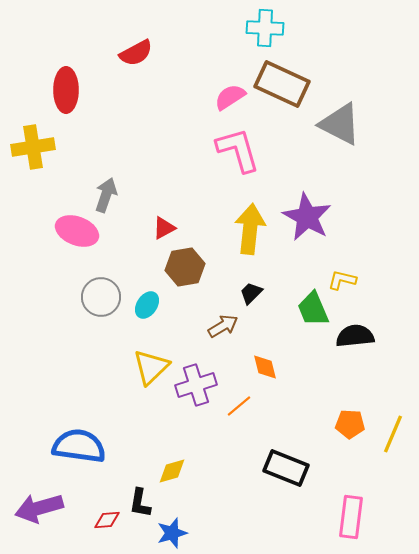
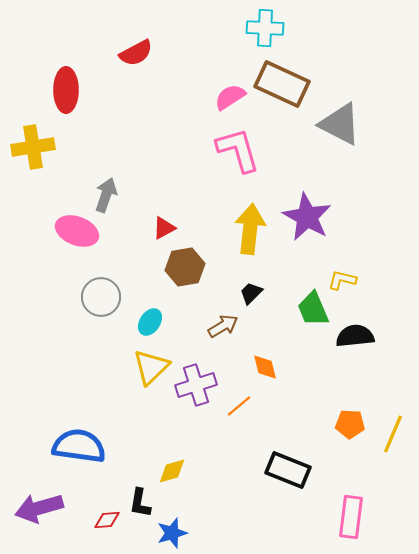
cyan ellipse: moved 3 px right, 17 px down
black rectangle: moved 2 px right, 2 px down
